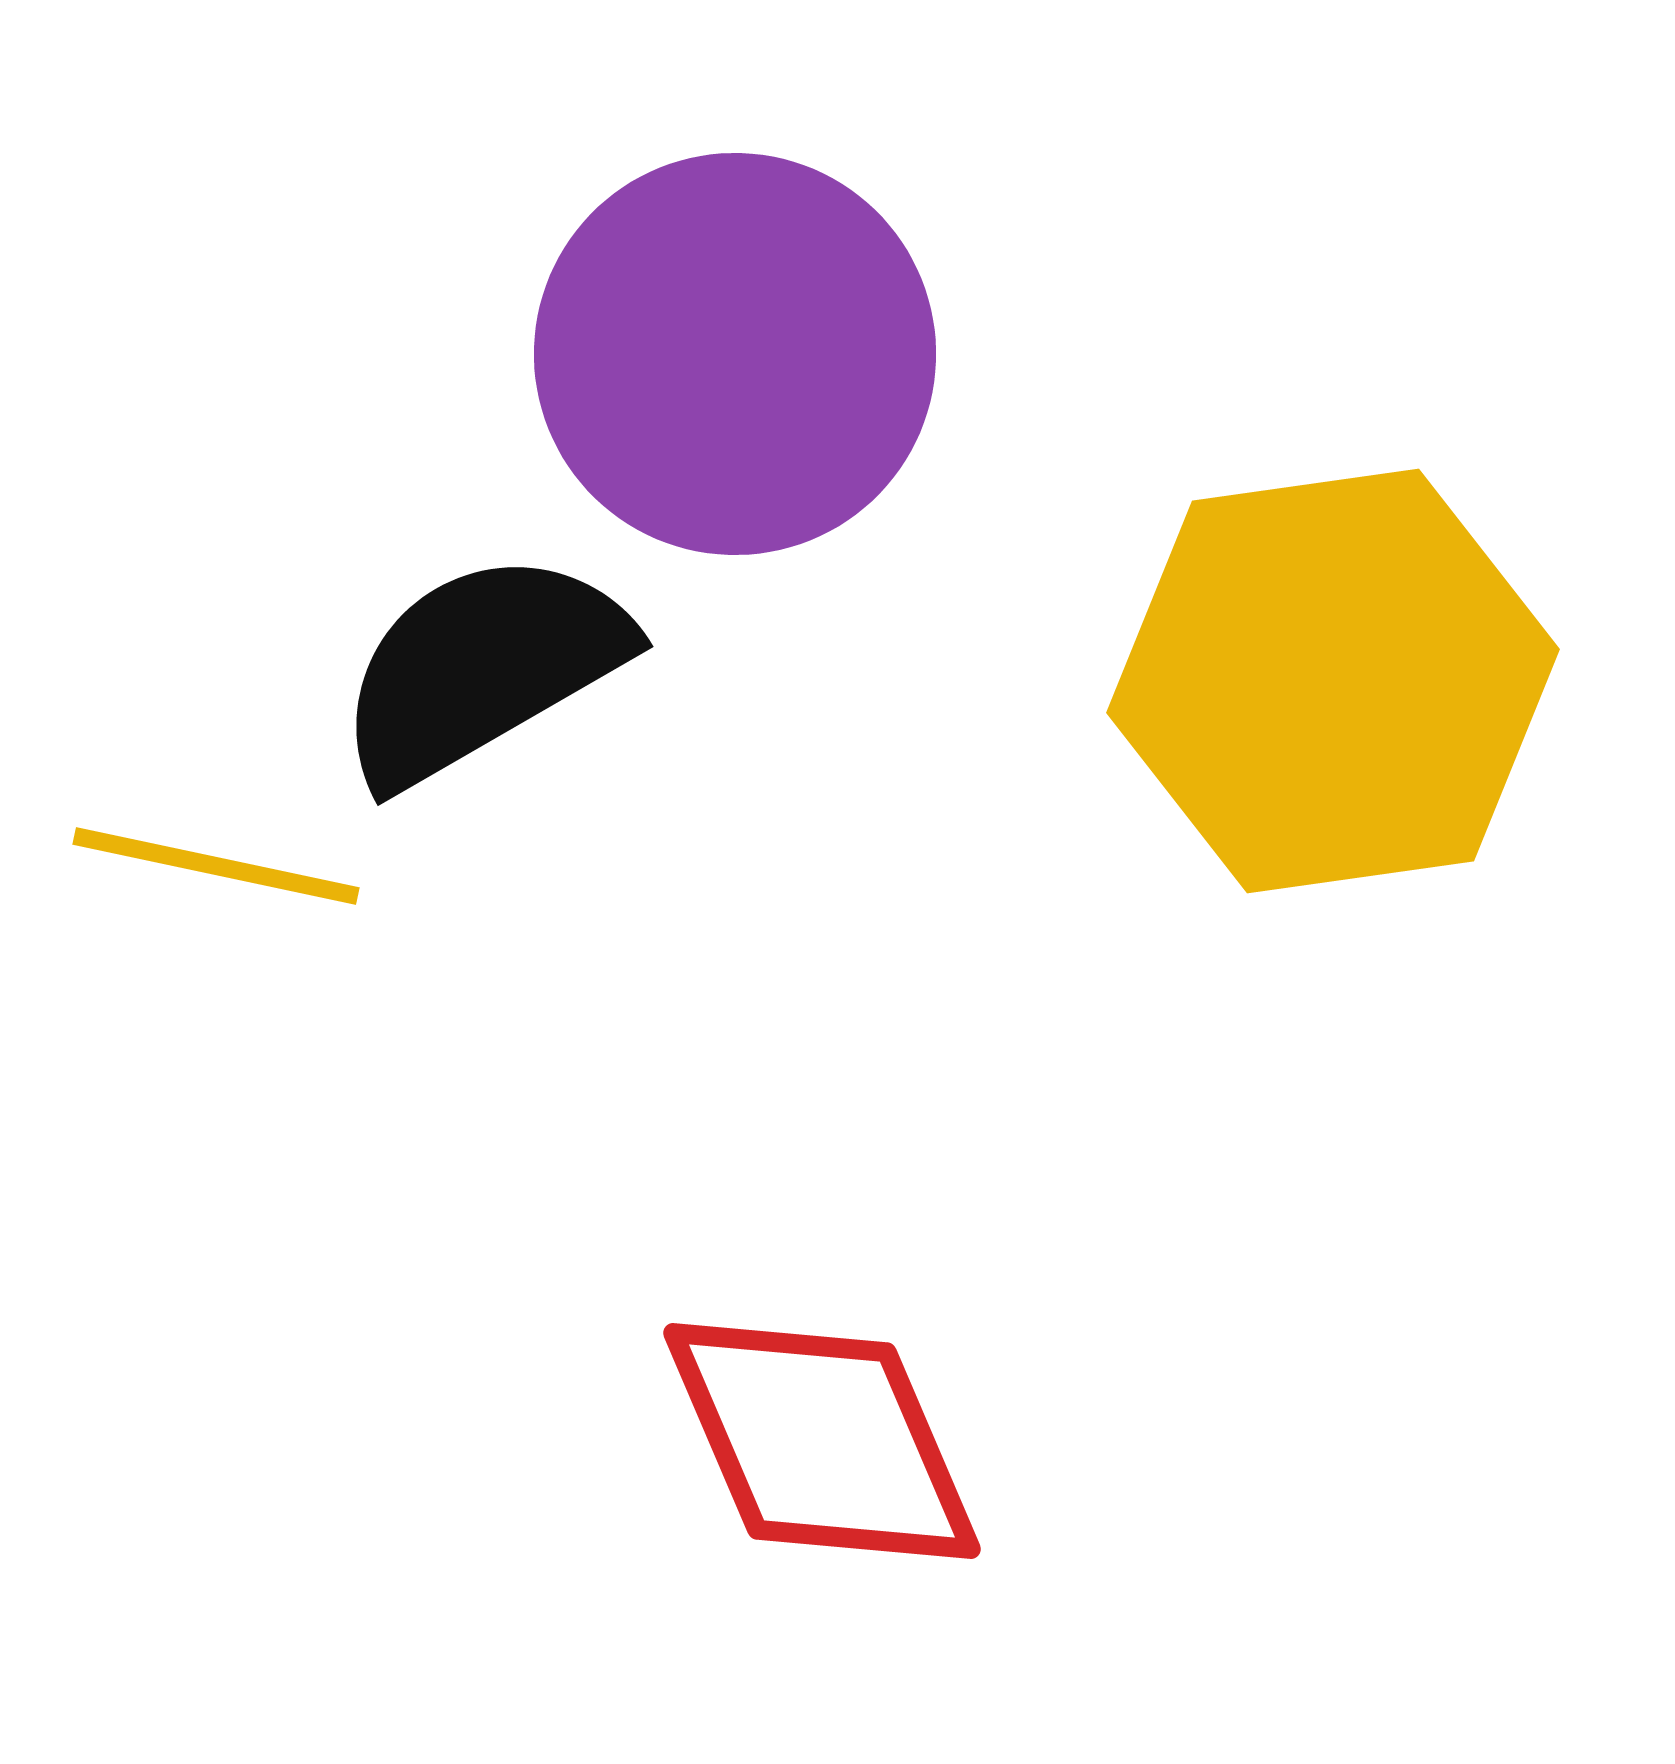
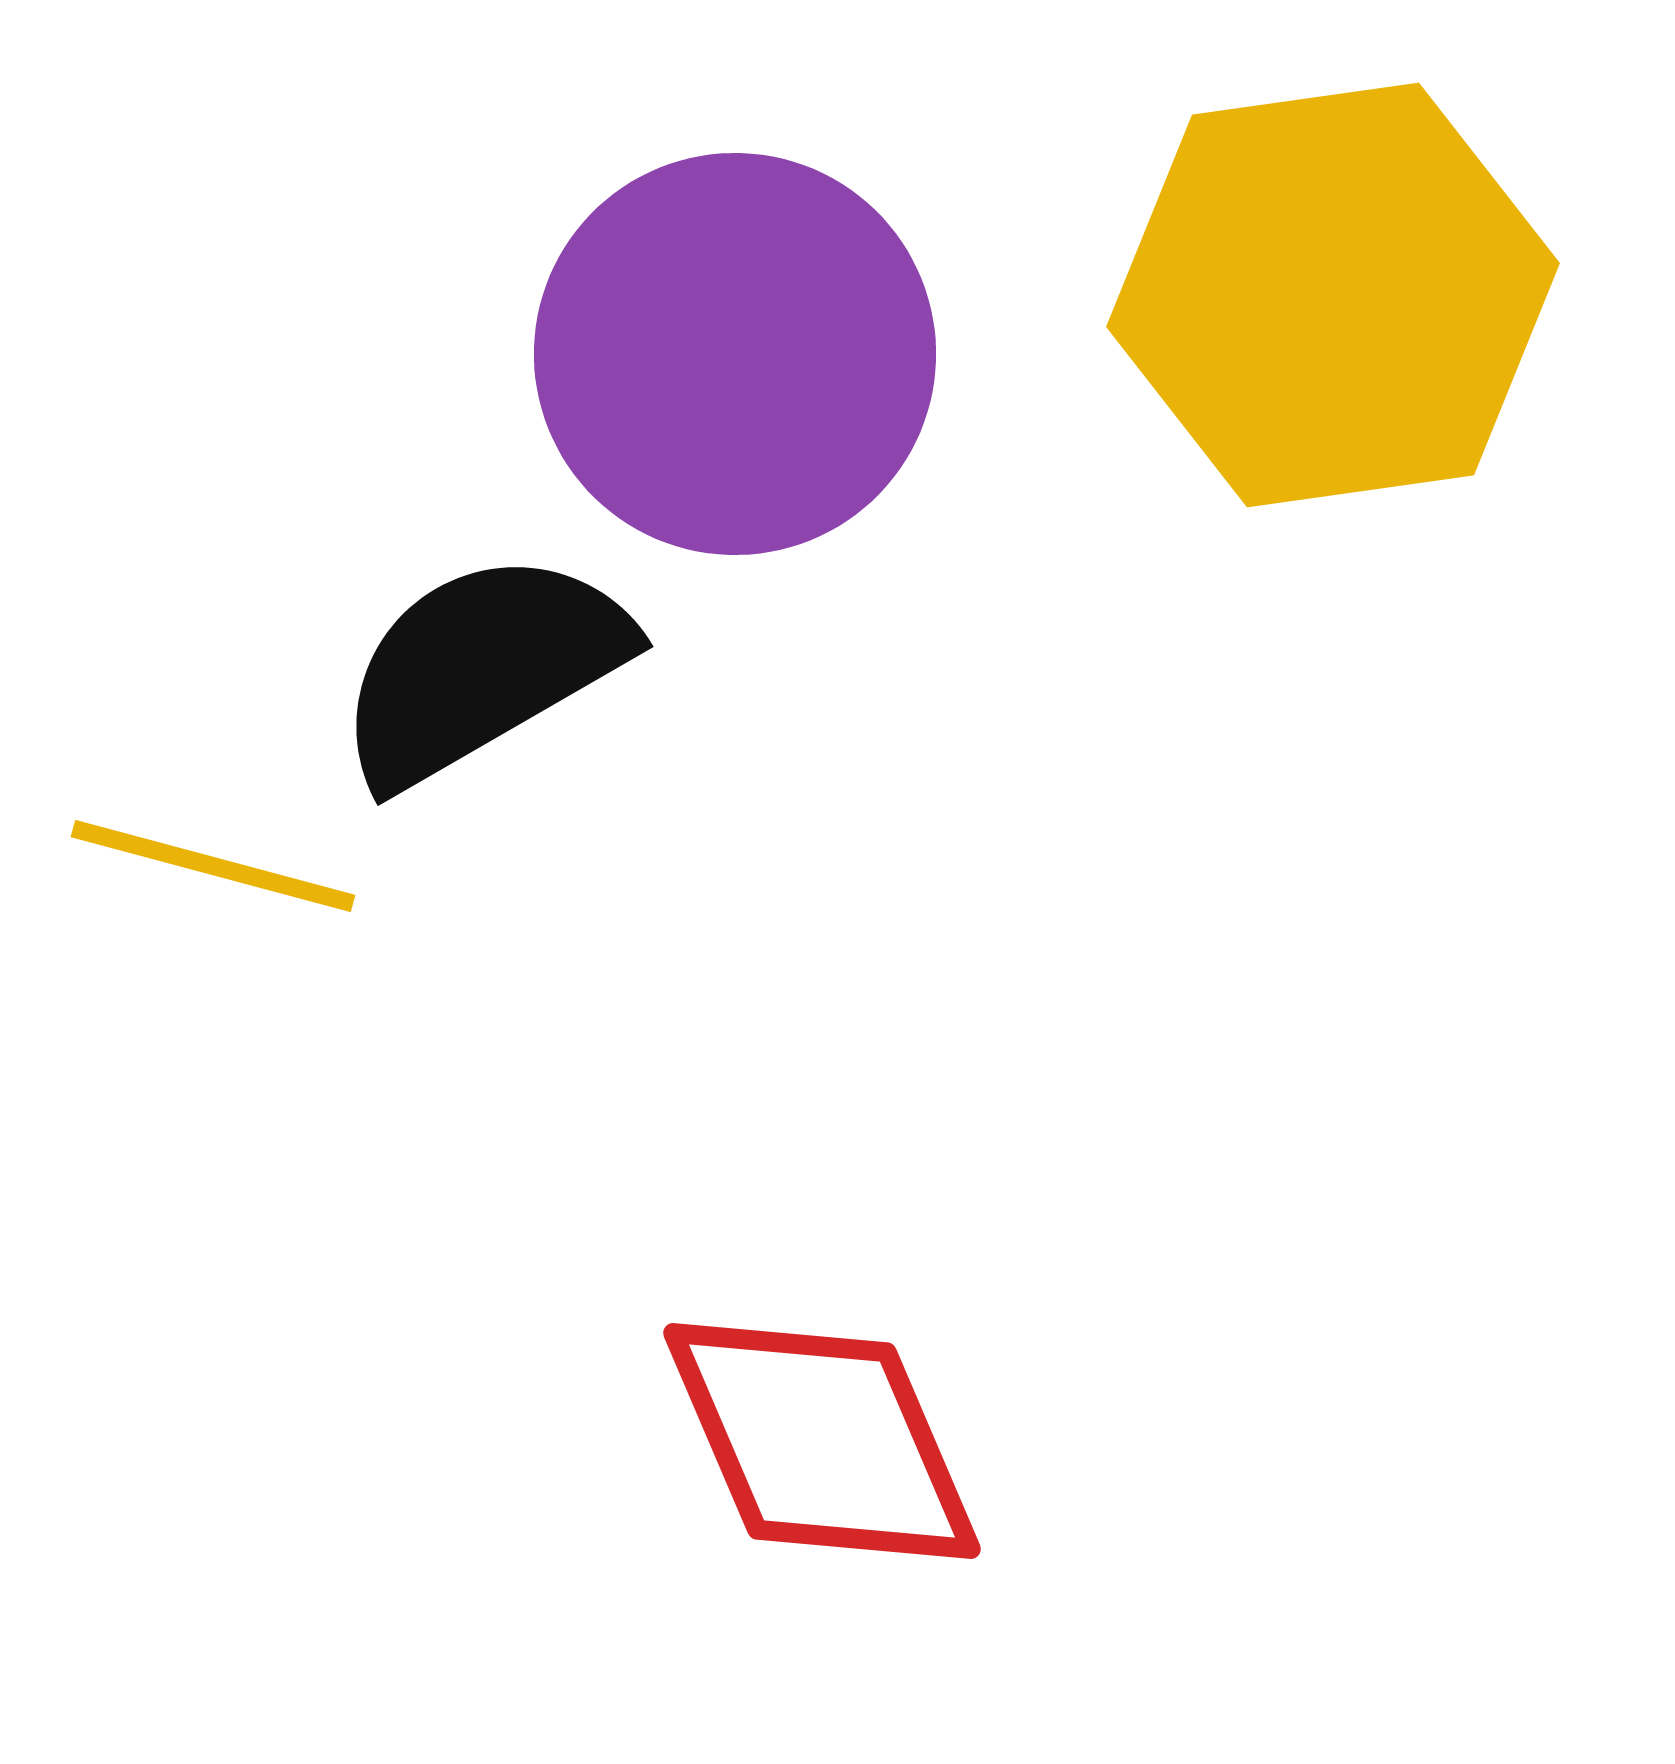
yellow hexagon: moved 386 px up
yellow line: moved 3 px left; rotated 3 degrees clockwise
